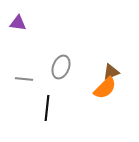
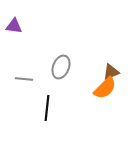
purple triangle: moved 4 px left, 3 px down
